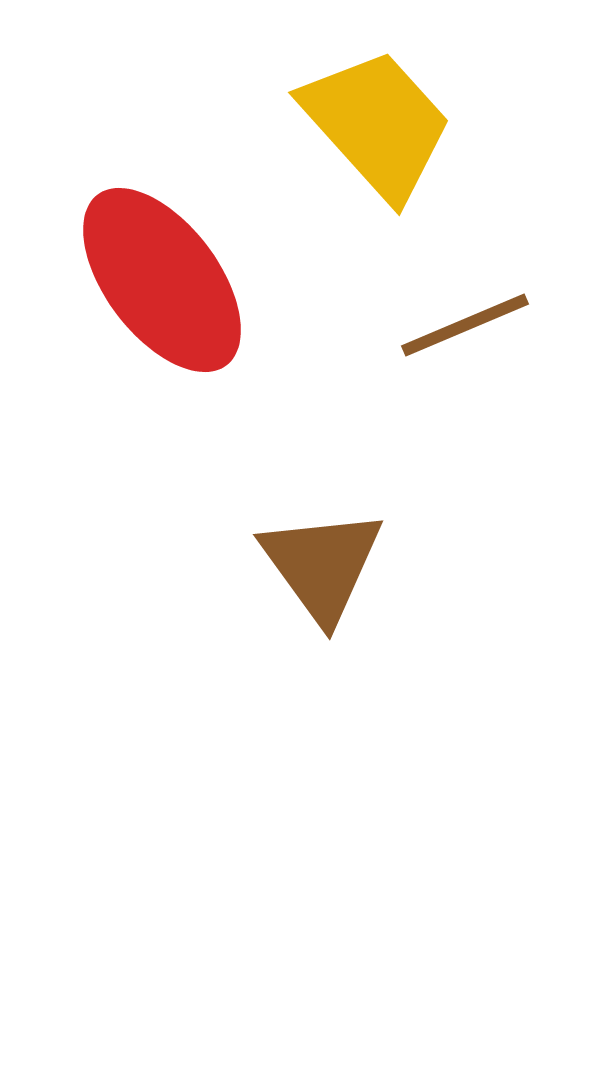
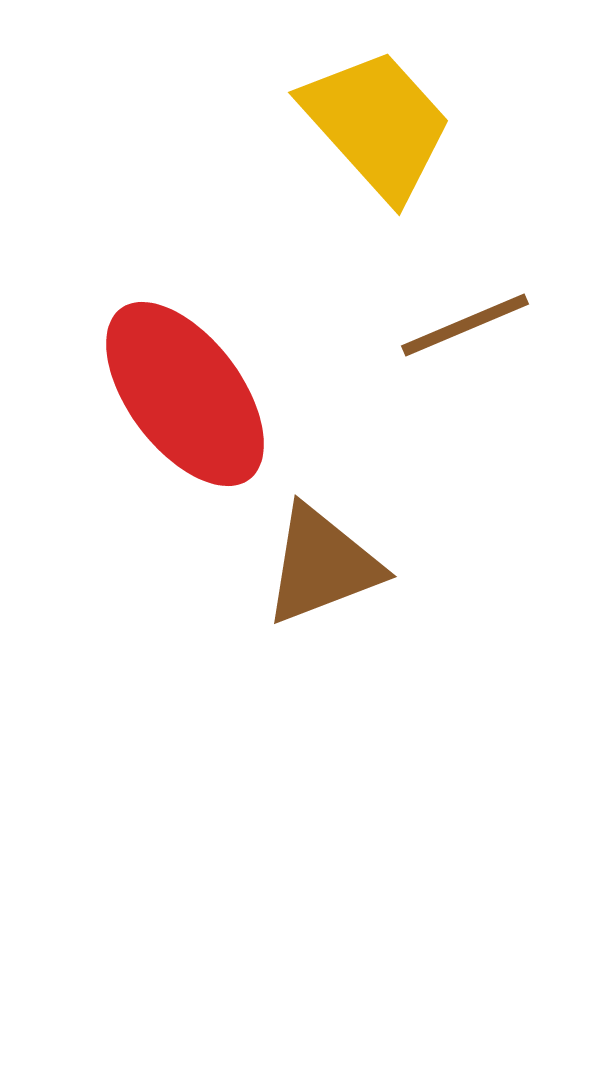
red ellipse: moved 23 px right, 114 px down
brown triangle: rotated 45 degrees clockwise
